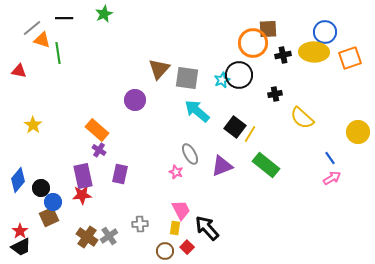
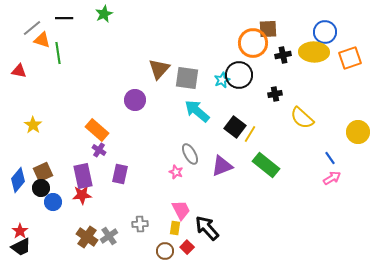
brown square at (49, 217): moved 6 px left, 45 px up
